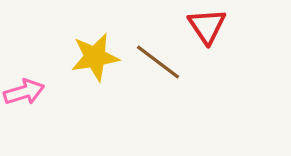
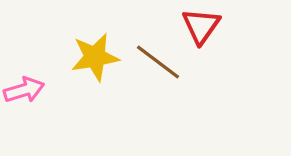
red triangle: moved 6 px left; rotated 9 degrees clockwise
pink arrow: moved 2 px up
